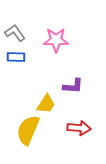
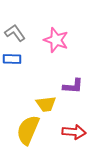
pink star: rotated 20 degrees clockwise
blue rectangle: moved 4 px left, 2 px down
yellow trapezoid: rotated 50 degrees clockwise
red arrow: moved 5 px left, 4 px down
